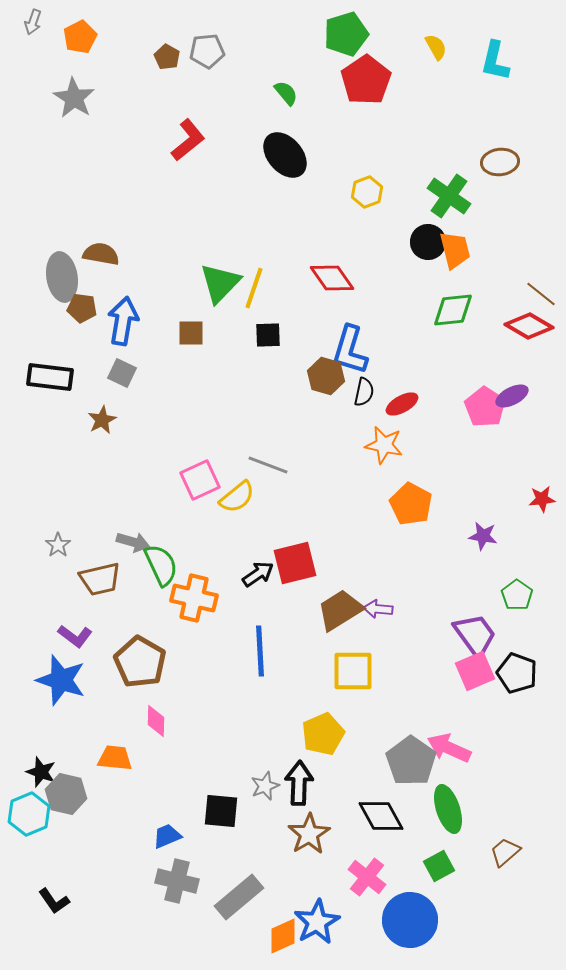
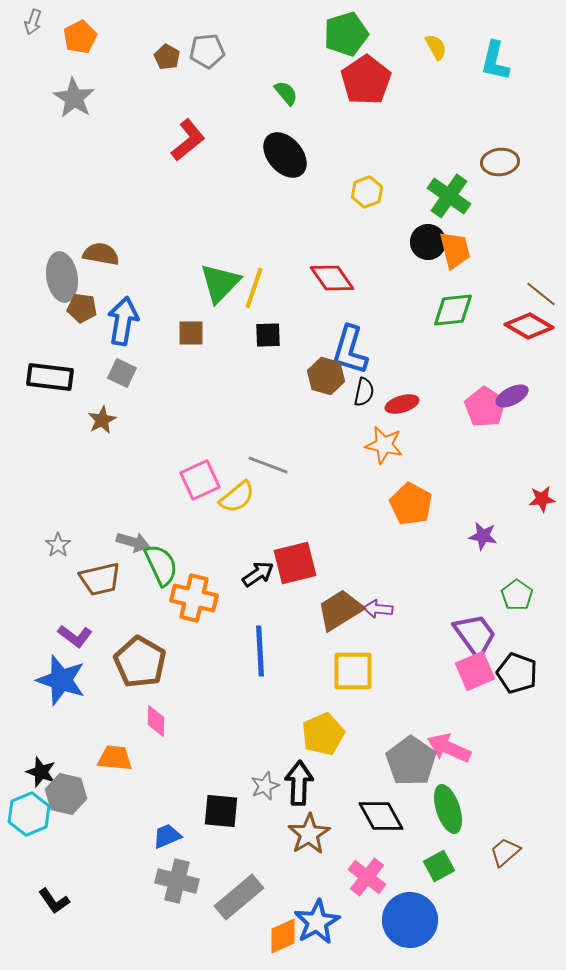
red ellipse at (402, 404): rotated 12 degrees clockwise
